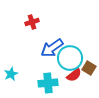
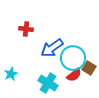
red cross: moved 6 px left, 7 px down; rotated 24 degrees clockwise
cyan circle: moved 3 px right
cyan cross: rotated 36 degrees clockwise
